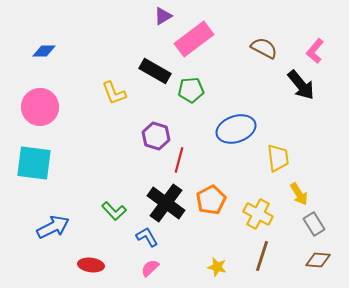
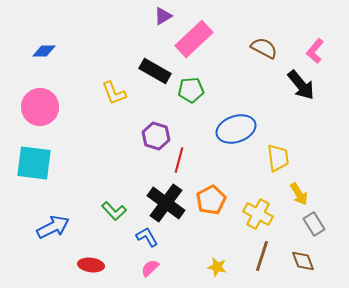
pink rectangle: rotated 6 degrees counterclockwise
brown diamond: moved 15 px left, 1 px down; rotated 65 degrees clockwise
